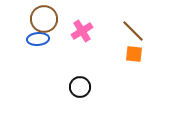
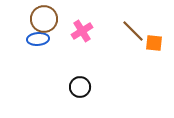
orange square: moved 20 px right, 11 px up
